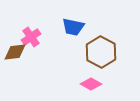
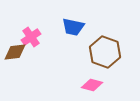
brown hexagon: moved 4 px right; rotated 8 degrees counterclockwise
pink diamond: moved 1 px right, 1 px down; rotated 15 degrees counterclockwise
